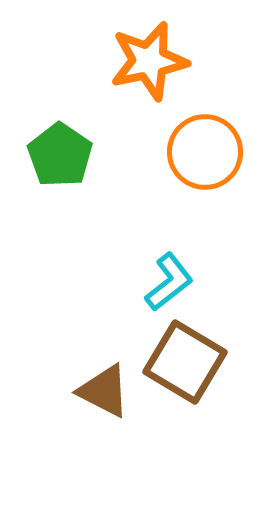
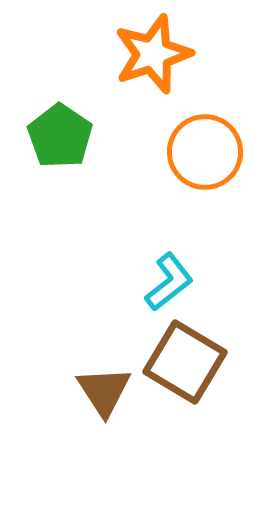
orange star: moved 4 px right, 7 px up; rotated 6 degrees counterclockwise
green pentagon: moved 19 px up
brown triangle: rotated 30 degrees clockwise
